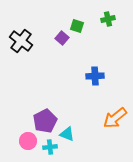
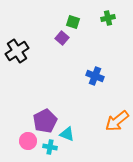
green cross: moved 1 px up
green square: moved 4 px left, 4 px up
black cross: moved 4 px left, 10 px down; rotated 20 degrees clockwise
blue cross: rotated 24 degrees clockwise
orange arrow: moved 2 px right, 3 px down
cyan cross: rotated 16 degrees clockwise
